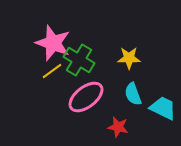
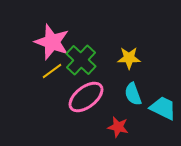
pink star: moved 1 px left, 1 px up
green cross: moved 2 px right; rotated 12 degrees clockwise
